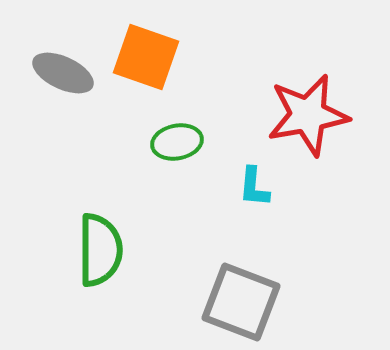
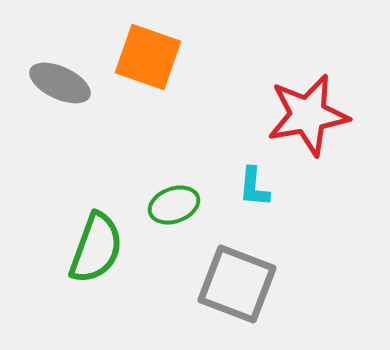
orange square: moved 2 px right
gray ellipse: moved 3 px left, 10 px down
green ellipse: moved 3 px left, 63 px down; rotated 9 degrees counterclockwise
green semicircle: moved 4 px left, 2 px up; rotated 20 degrees clockwise
gray square: moved 4 px left, 18 px up
